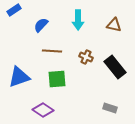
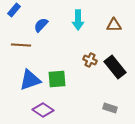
blue rectangle: rotated 16 degrees counterclockwise
brown triangle: rotated 14 degrees counterclockwise
brown line: moved 31 px left, 6 px up
brown cross: moved 4 px right, 3 px down
blue triangle: moved 11 px right, 3 px down
